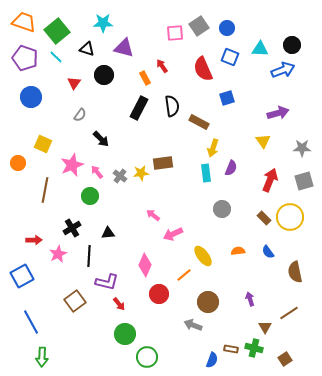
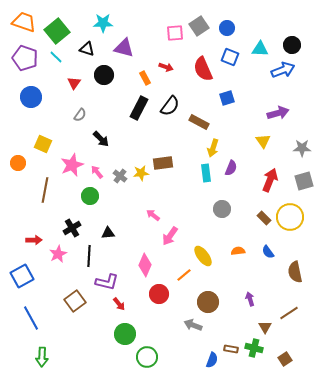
red arrow at (162, 66): moved 4 px right, 1 px down; rotated 144 degrees clockwise
black semicircle at (172, 106): moved 2 px left; rotated 45 degrees clockwise
pink arrow at (173, 234): moved 3 px left, 2 px down; rotated 30 degrees counterclockwise
blue line at (31, 322): moved 4 px up
